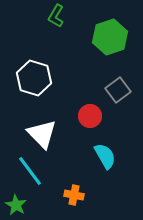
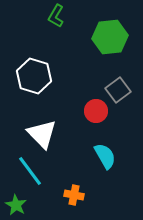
green hexagon: rotated 12 degrees clockwise
white hexagon: moved 2 px up
red circle: moved 6 px right, 5 px up
